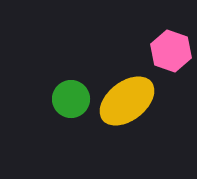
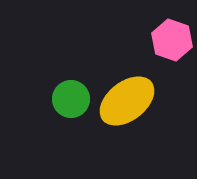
pink hexagon: moved 1 px right, 11 px up
